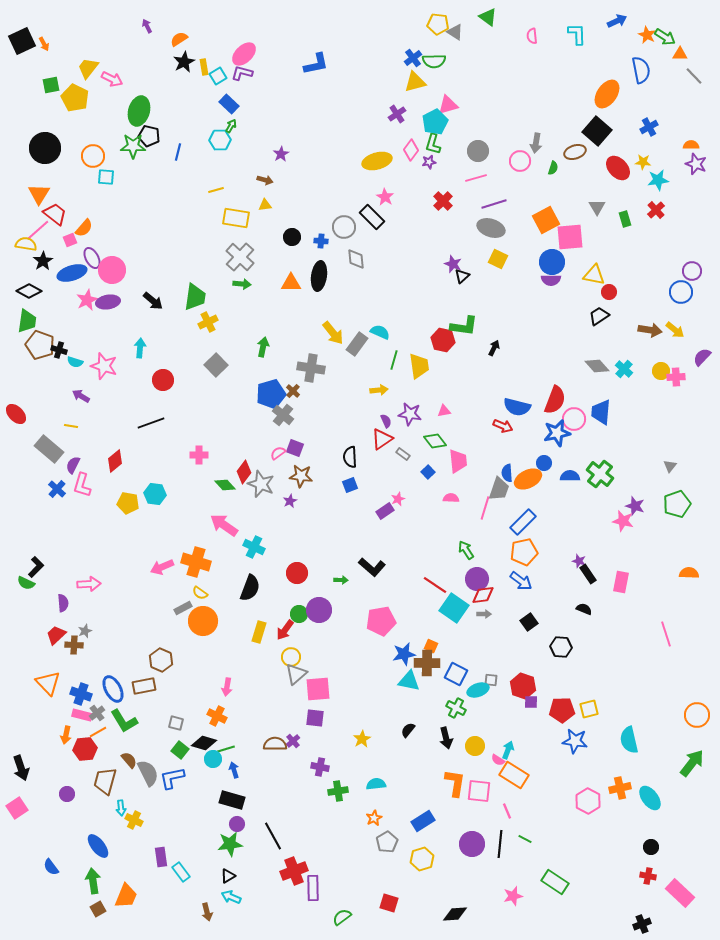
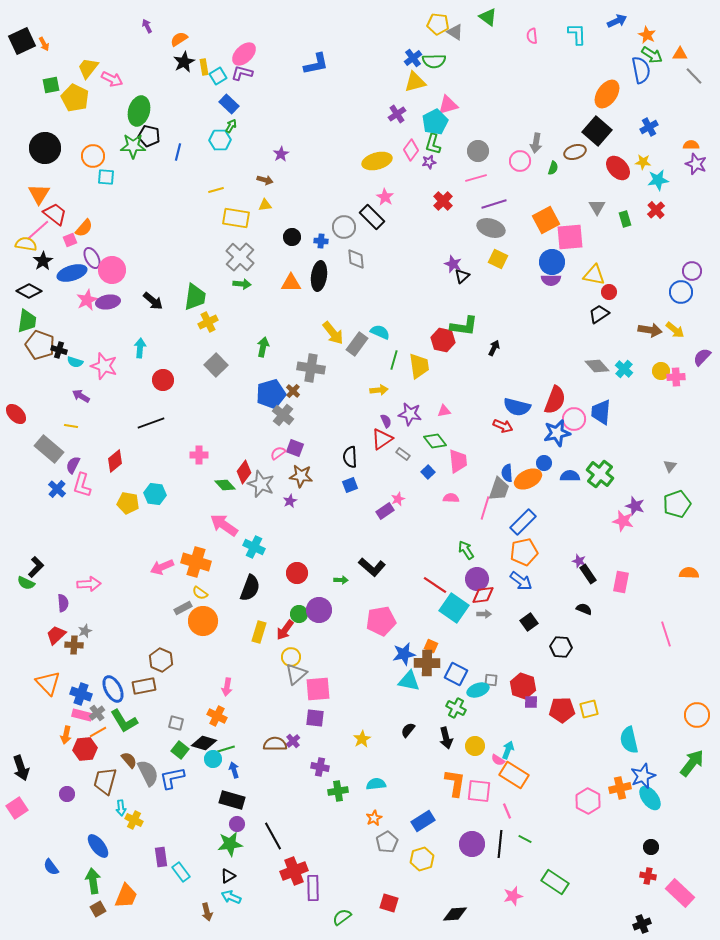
green arrow at (665, 37): moved 13 px left, 18 px down
black trapezoid at (599, 316): moved 2 px up
blue star at (575, 741): moved 68 px right, 35 px down; rotated 30 degrees counterclockwise
